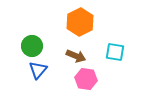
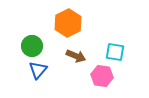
orange hexagon: moved 12 px left, 1 px down
pink hexagon: moved 16 px right, 3 px up
